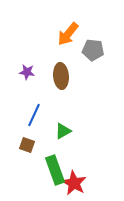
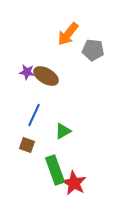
brown ellipse: moved 15 px left; rotated 55 degrees counterclockwise
